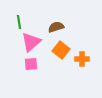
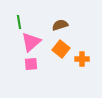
brown semicircle: moved 4 px right, 2 px up
orange square: moved 1 px up
